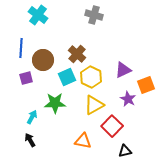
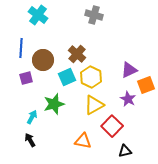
purple triangle: moved 6 px right
green star: moved 1 px left, 1 px down; rotated 15 degrees counterclockwise
